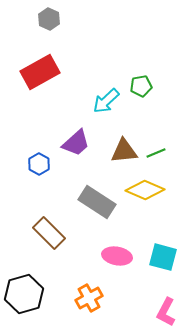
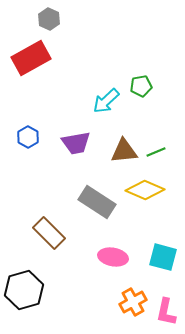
red rectangle: moved 9 px left, 14 px up
purple trapezoid: rotated 32 degrees clockwise
green line: moved 1 px up
blue hexagon: moved 11 px left, 27 px up
pink ellipse: moved 4 px left, 1 px down
black hexagon: moved 4 px up
orange cross: moved 44 px right, 4 px down
pink L-shape: rotated 16 degrees counterclockwise
